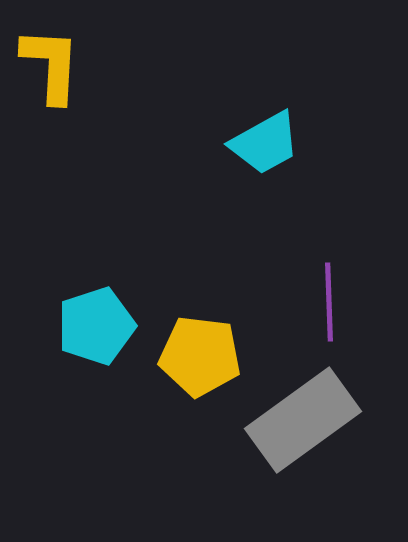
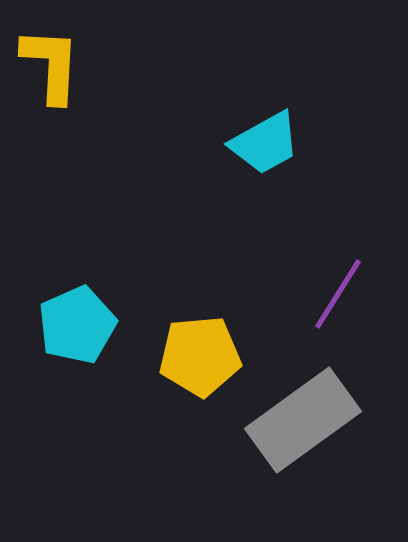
purple line: moved 9 px right, 8 px up; rotated 34 degrees clockwise
cyan pentagon: moved 19 px left, 1 px up; rotated 6 degrees counterclockwise
yellow pentagon: rotated 12 degrees counterclockwise
